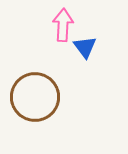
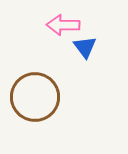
pink arrow: rotated 92 degrees counterclockwise
